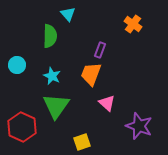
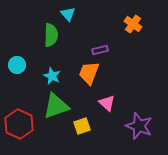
green semicircle: moved 1 px right, 1 px up
purple rectangle: rotated 56 degrees clockwise
orange trapezoid: moved 2 px left, 1 px up
green triangle: rotated 36 degrees clockwise
red hexagon: moved 3 px left, 3 px up
yellow square: moved 16 px up
